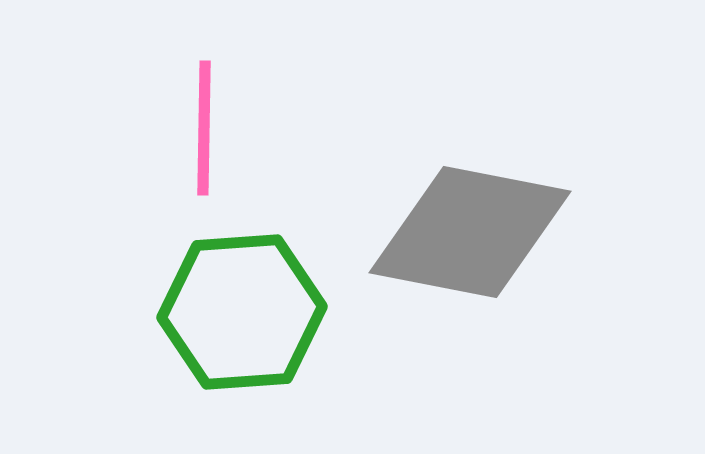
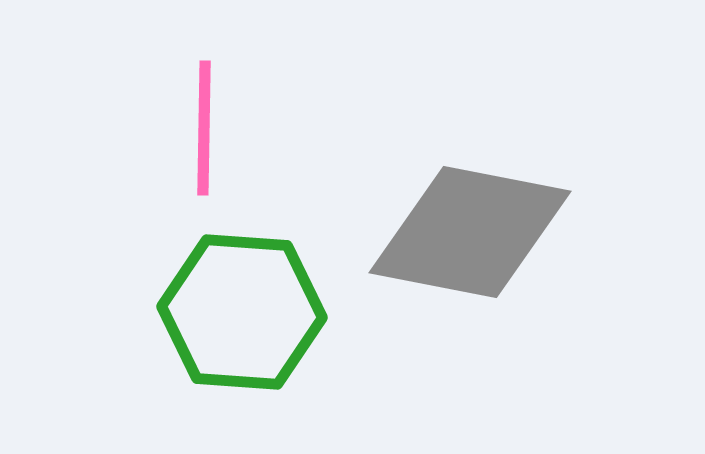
green hexagon: rotated 8 degrees clockwise
